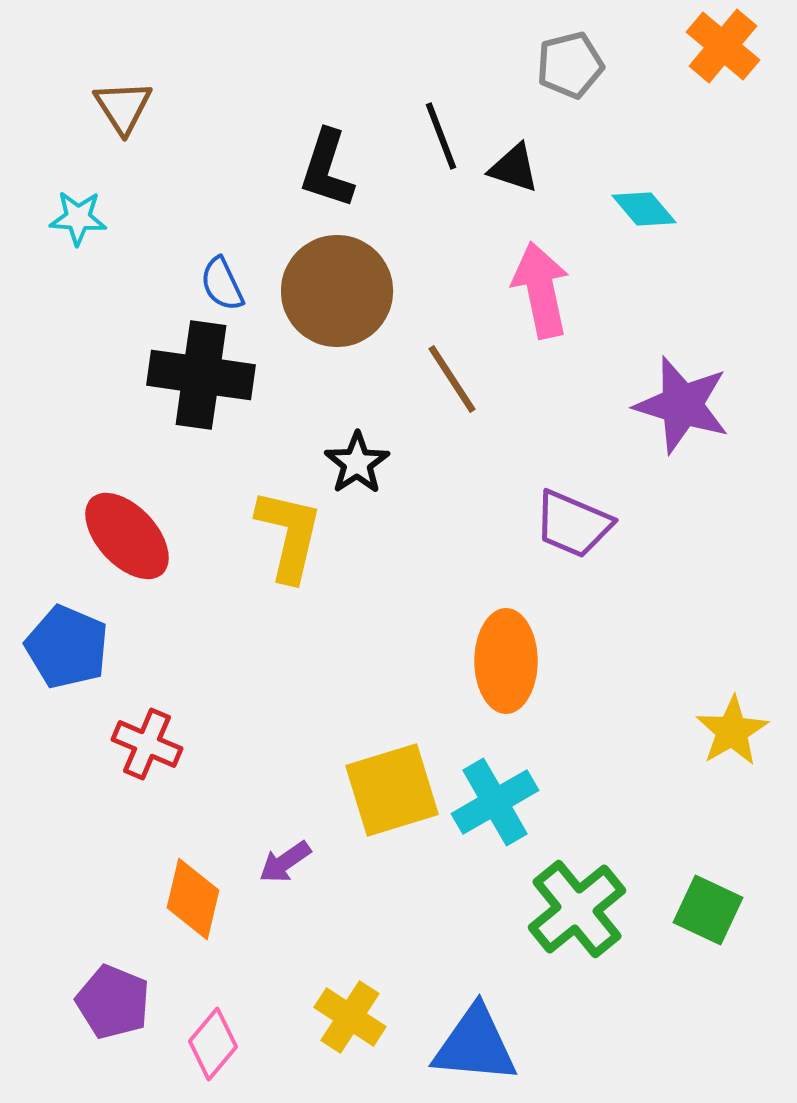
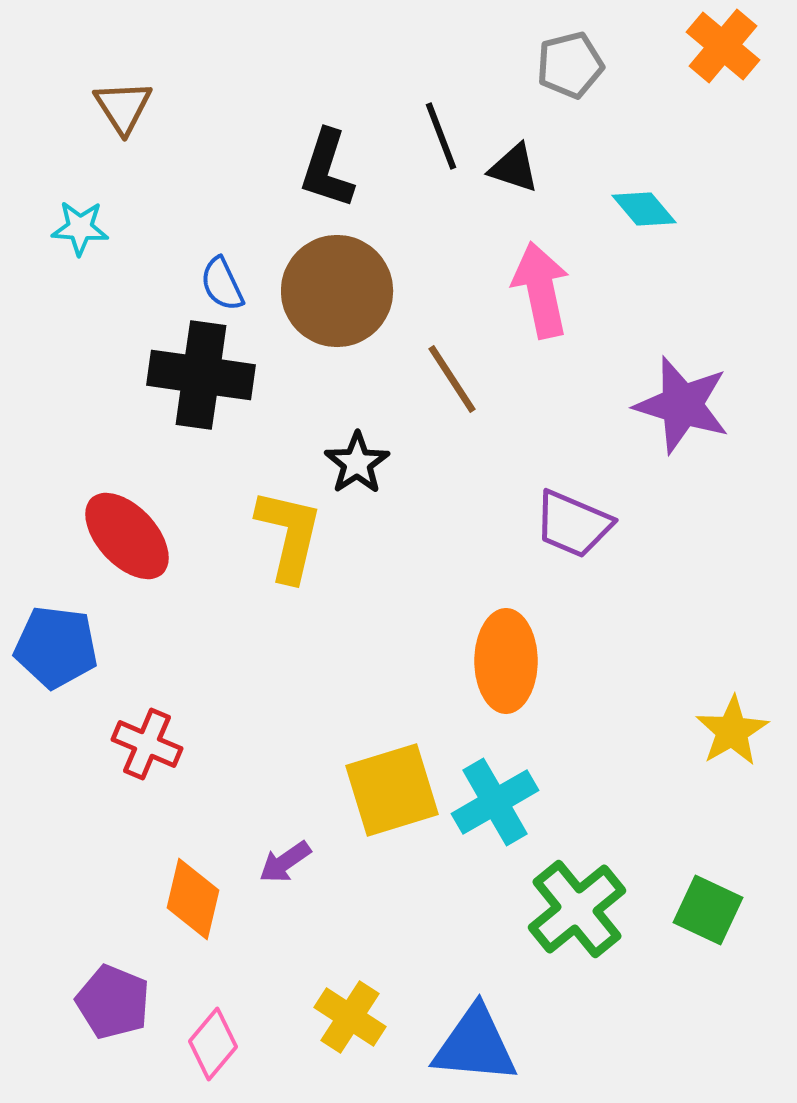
cyan star: moved 2 px right, 10 px down
blue pentagon: moved 11 px left; rotated 16 degrees counterclockwise
